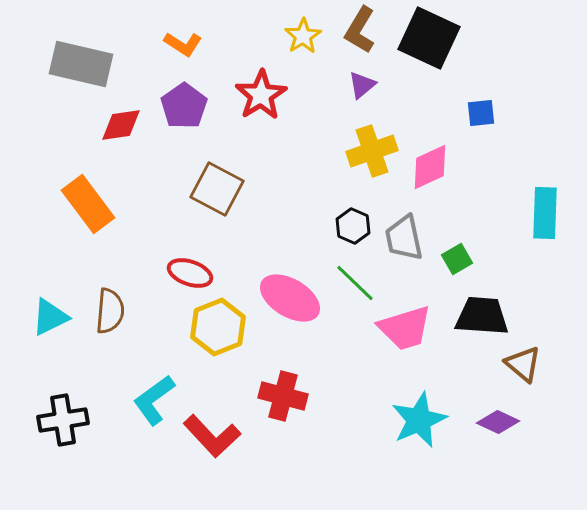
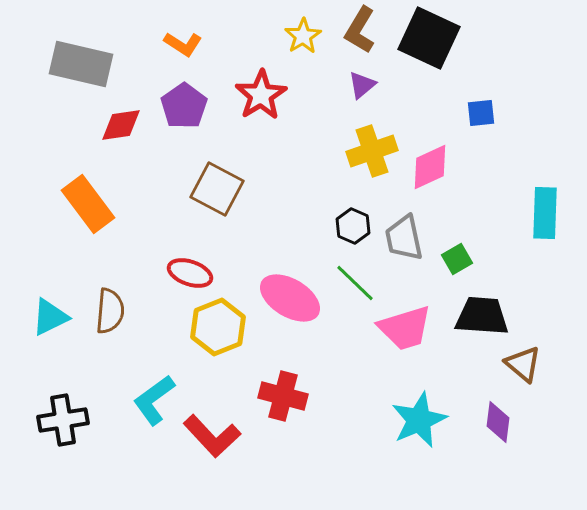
purple diamond: rotated 72 degrees clockwise
